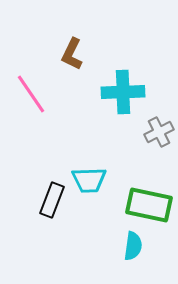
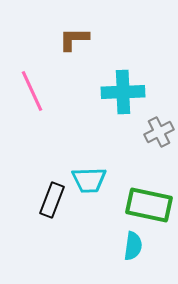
brown L-shape: moved 2 px right, 15 px up; rotated 64 degrees clockwise
pink line: moved 1 px right, 3 px up; rotated 9 degrees clockwise
